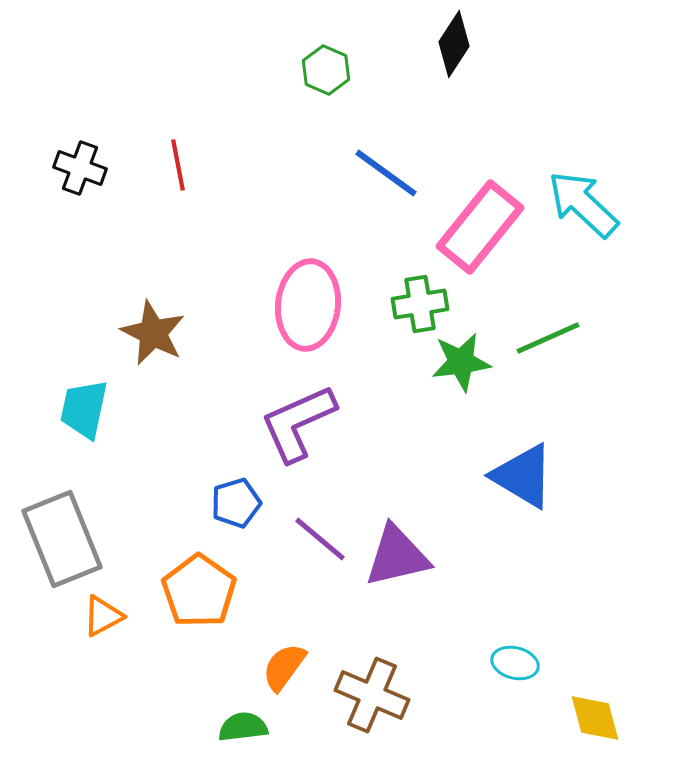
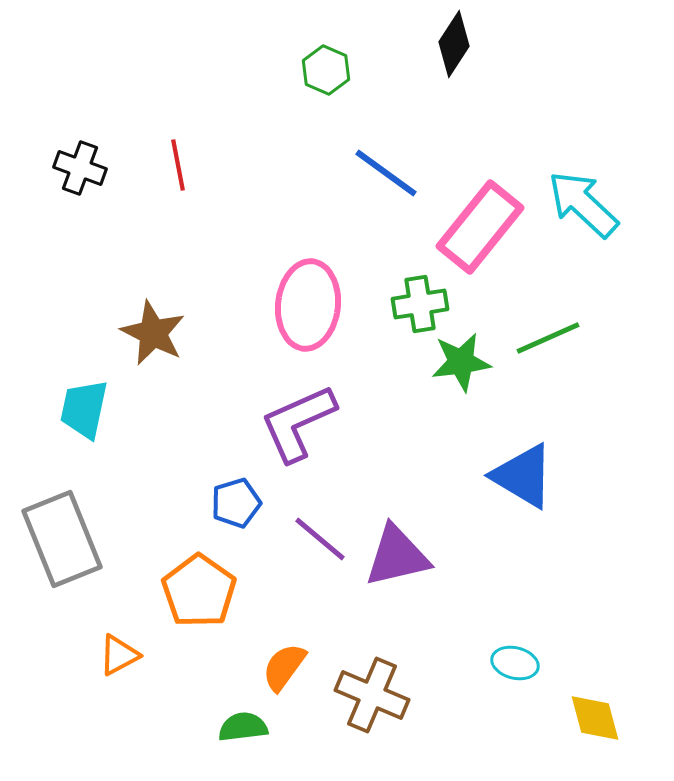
orange triangle: moved 16 px right, 39 px down
